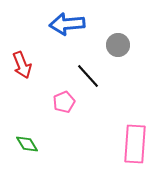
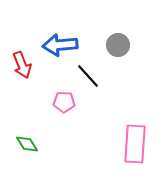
blue arrow: moved 7 px left, 21 px down
pink pentagon: rotated 25 degrees clockwise
